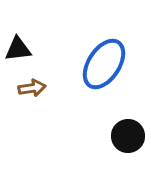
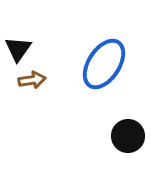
black triangle: rotated 48 degrees counterclockwise
brown arrow: moved 8 px up
